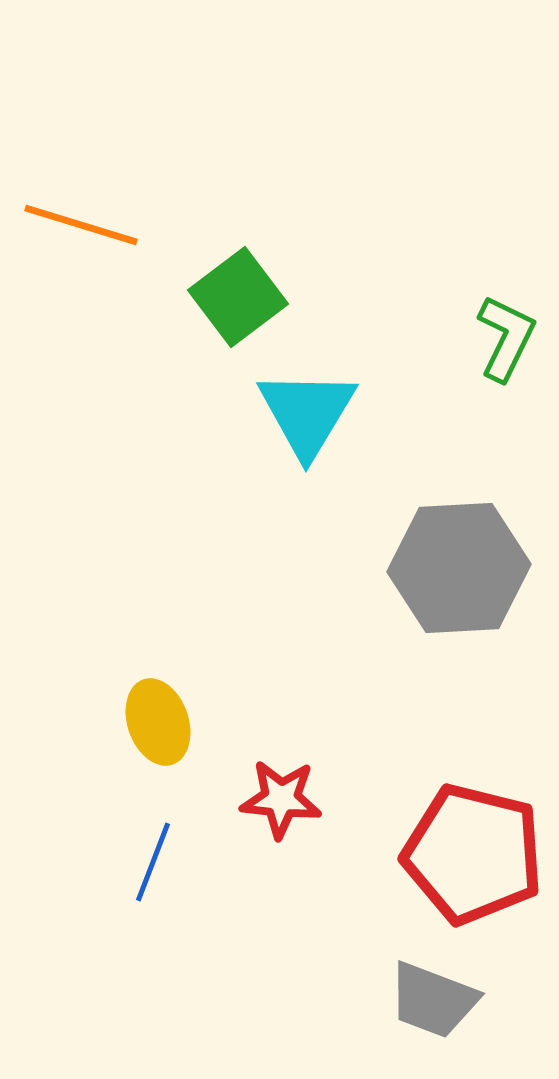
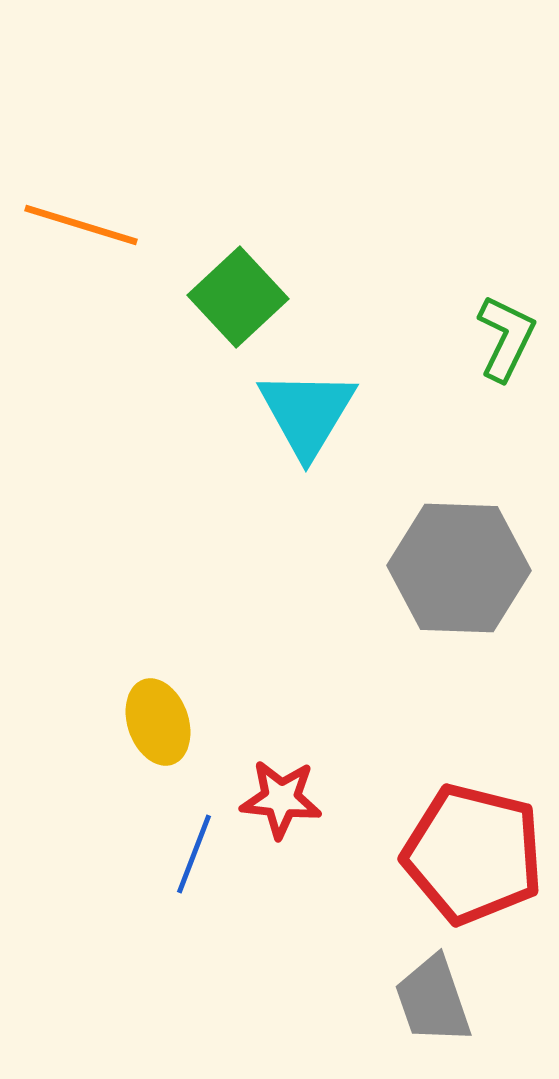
green square: rotated 6 degrees counterclockwise
gray hexagon: rotated 5 degrees clockwise
blue line: moved 41 px right, 8 px up
gray trapezoid: rotated 50 degrees clockwise
